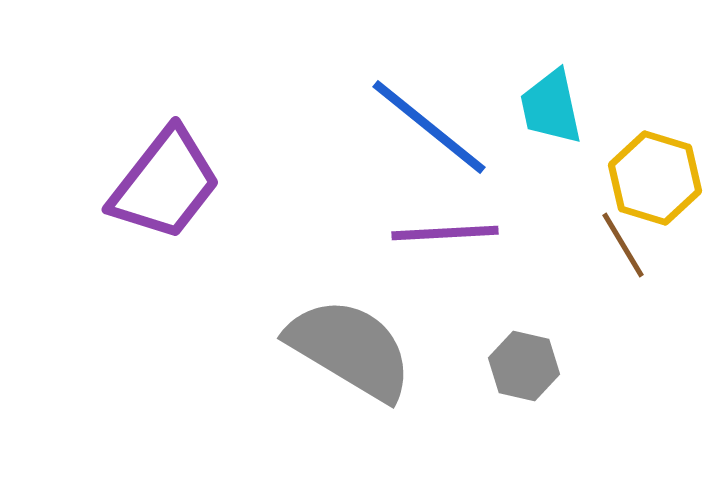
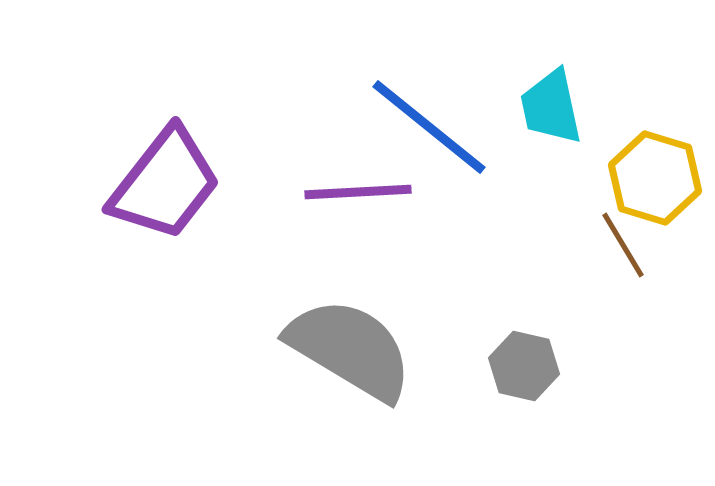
purple line: moved 87 px left, 41 px up
